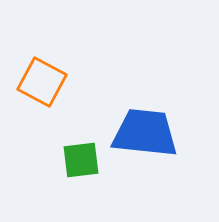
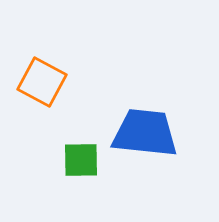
green square: rotated 6 degrees clockwise
